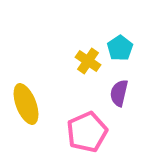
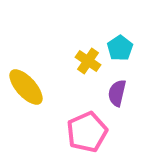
purple semicircle: moved 2 px left
yellow ellipse: moved 17 px up; rotated 21 degrees counterclockwise
